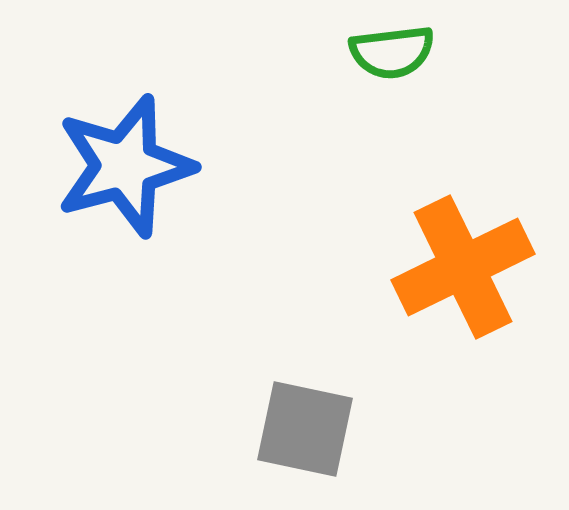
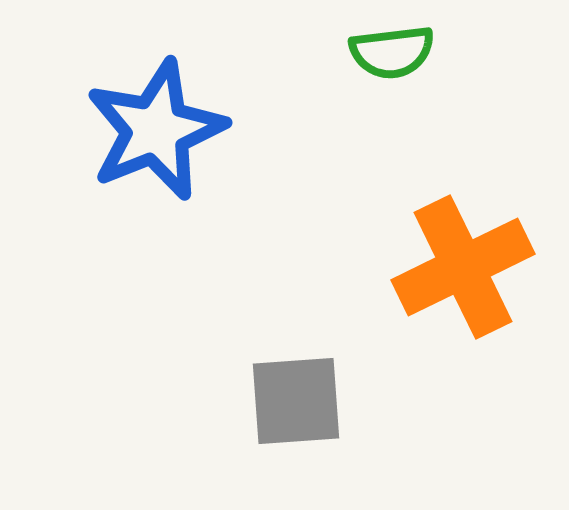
blue star: moved 31 px right, 36 px up; rotated 7 degrees counterclockwise
gray square: moved 9 px left, 28 px up; rotated 16 degrees counterclockwise
